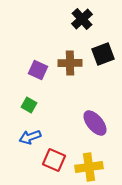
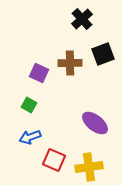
purple square: moved 1 px right, 3 px down
purple ellipse: rotated 12 degrees counterclockwise
